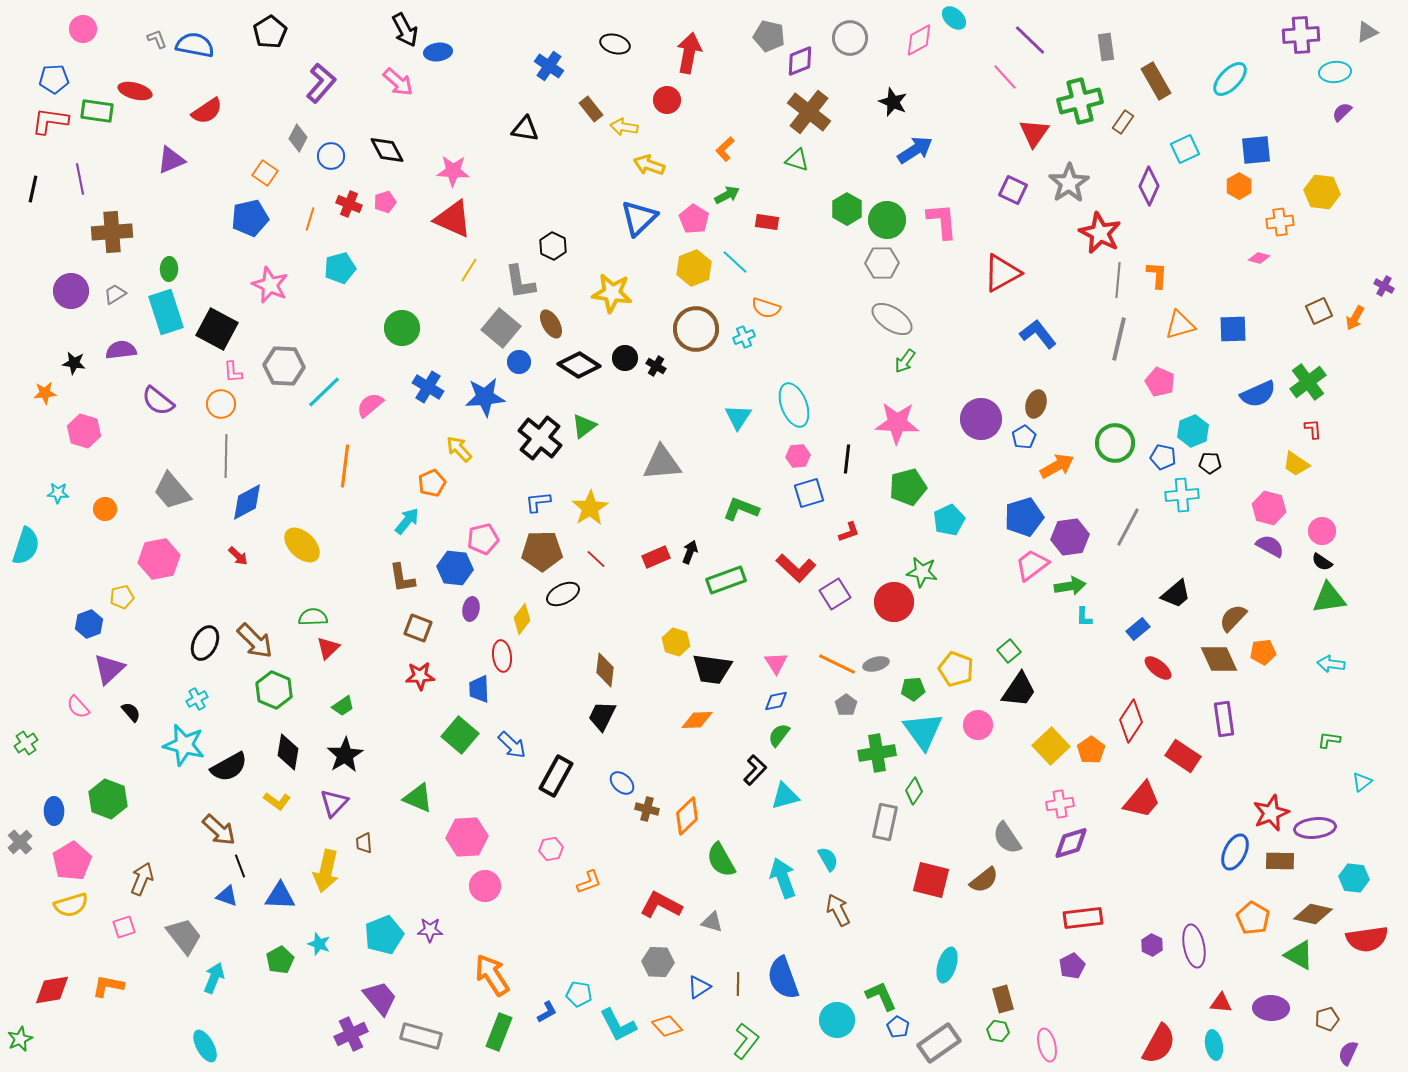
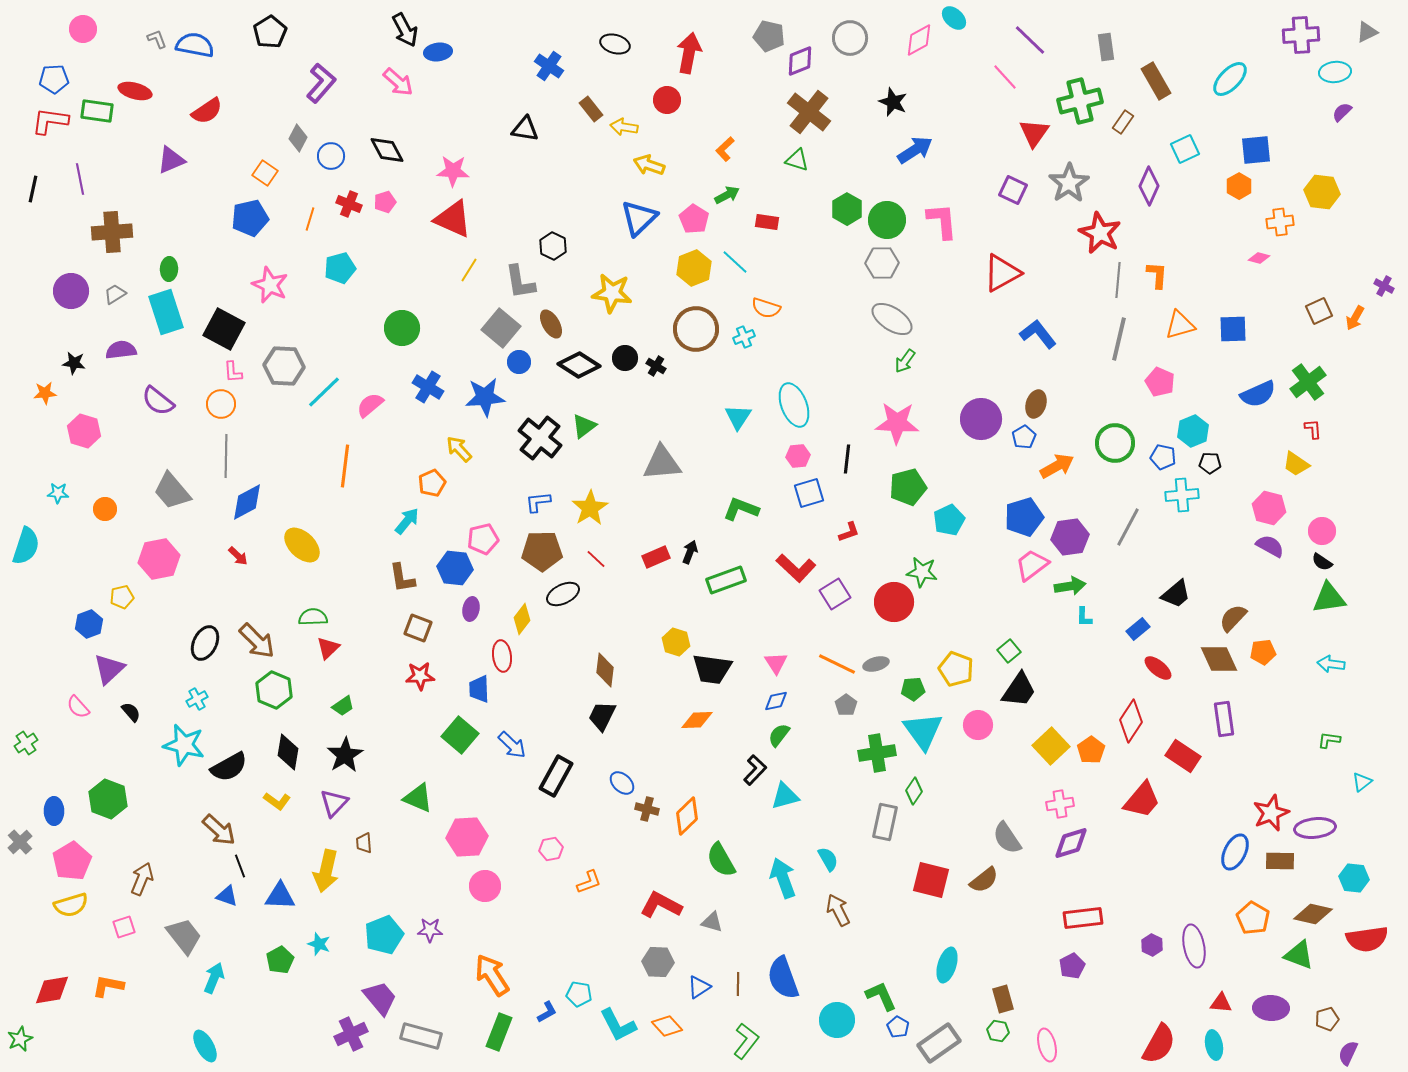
black square at (217, 329): moved 7 px right
brown arrow at (255, 641): moved 2 px right
green triangle at (1299, 955): rotated 8 degrees counterclockwise
